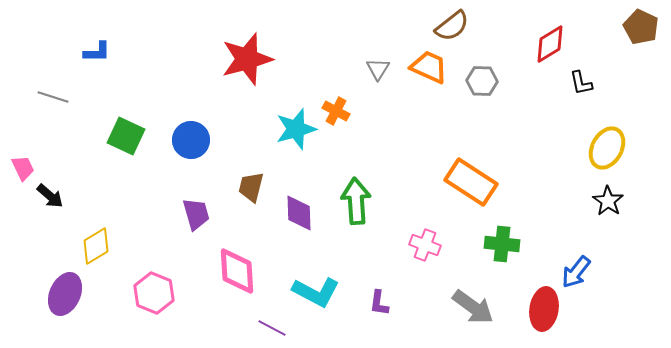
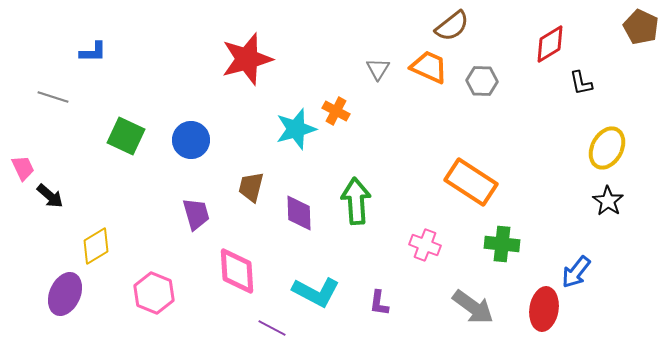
blue L-shape: moved 4 px left
